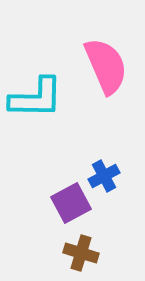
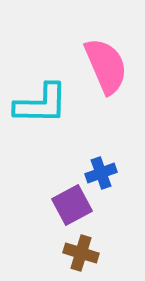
cyan L-shape: moved 5 px right, 6 px down
blue cross: moved 3 px left, 3 px up; rotated 8 degrees clockwise
purple square: moved 1 px right, 2 px down
